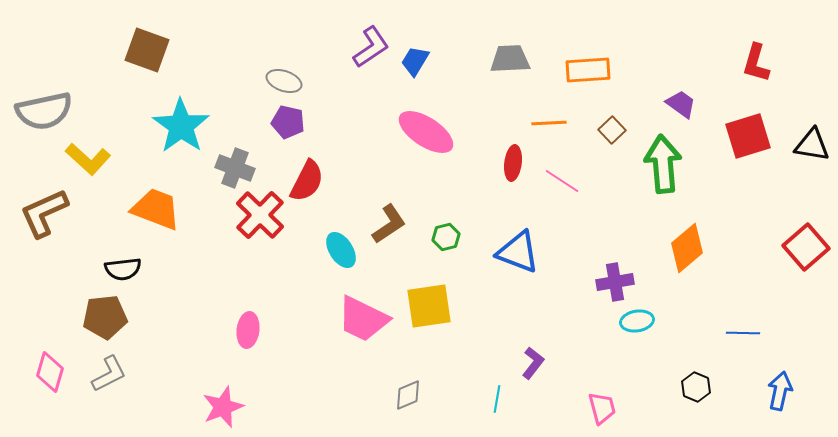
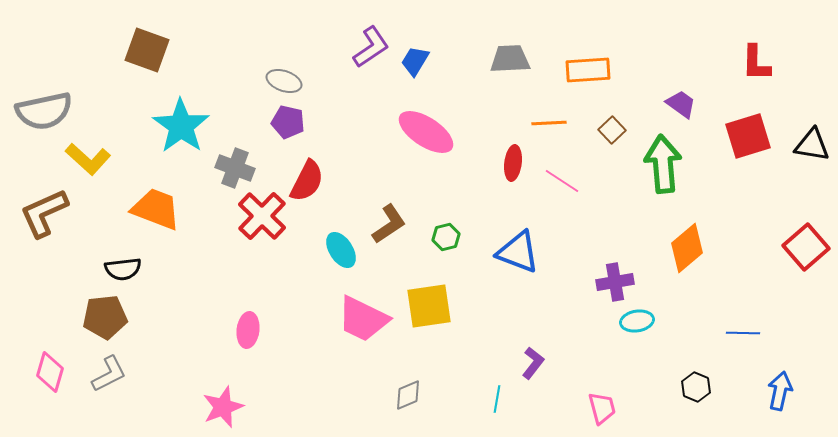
red L-shape at (756, 63): rotated 15 degrees counterclockwise
red cross at (260, 215): moved 2 px right, 1 px down
